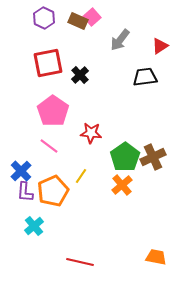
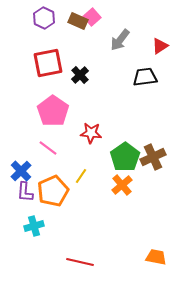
pink line: moved 1 px left, 2 px down
cyan cross: rotated 24 degrees clockwise
